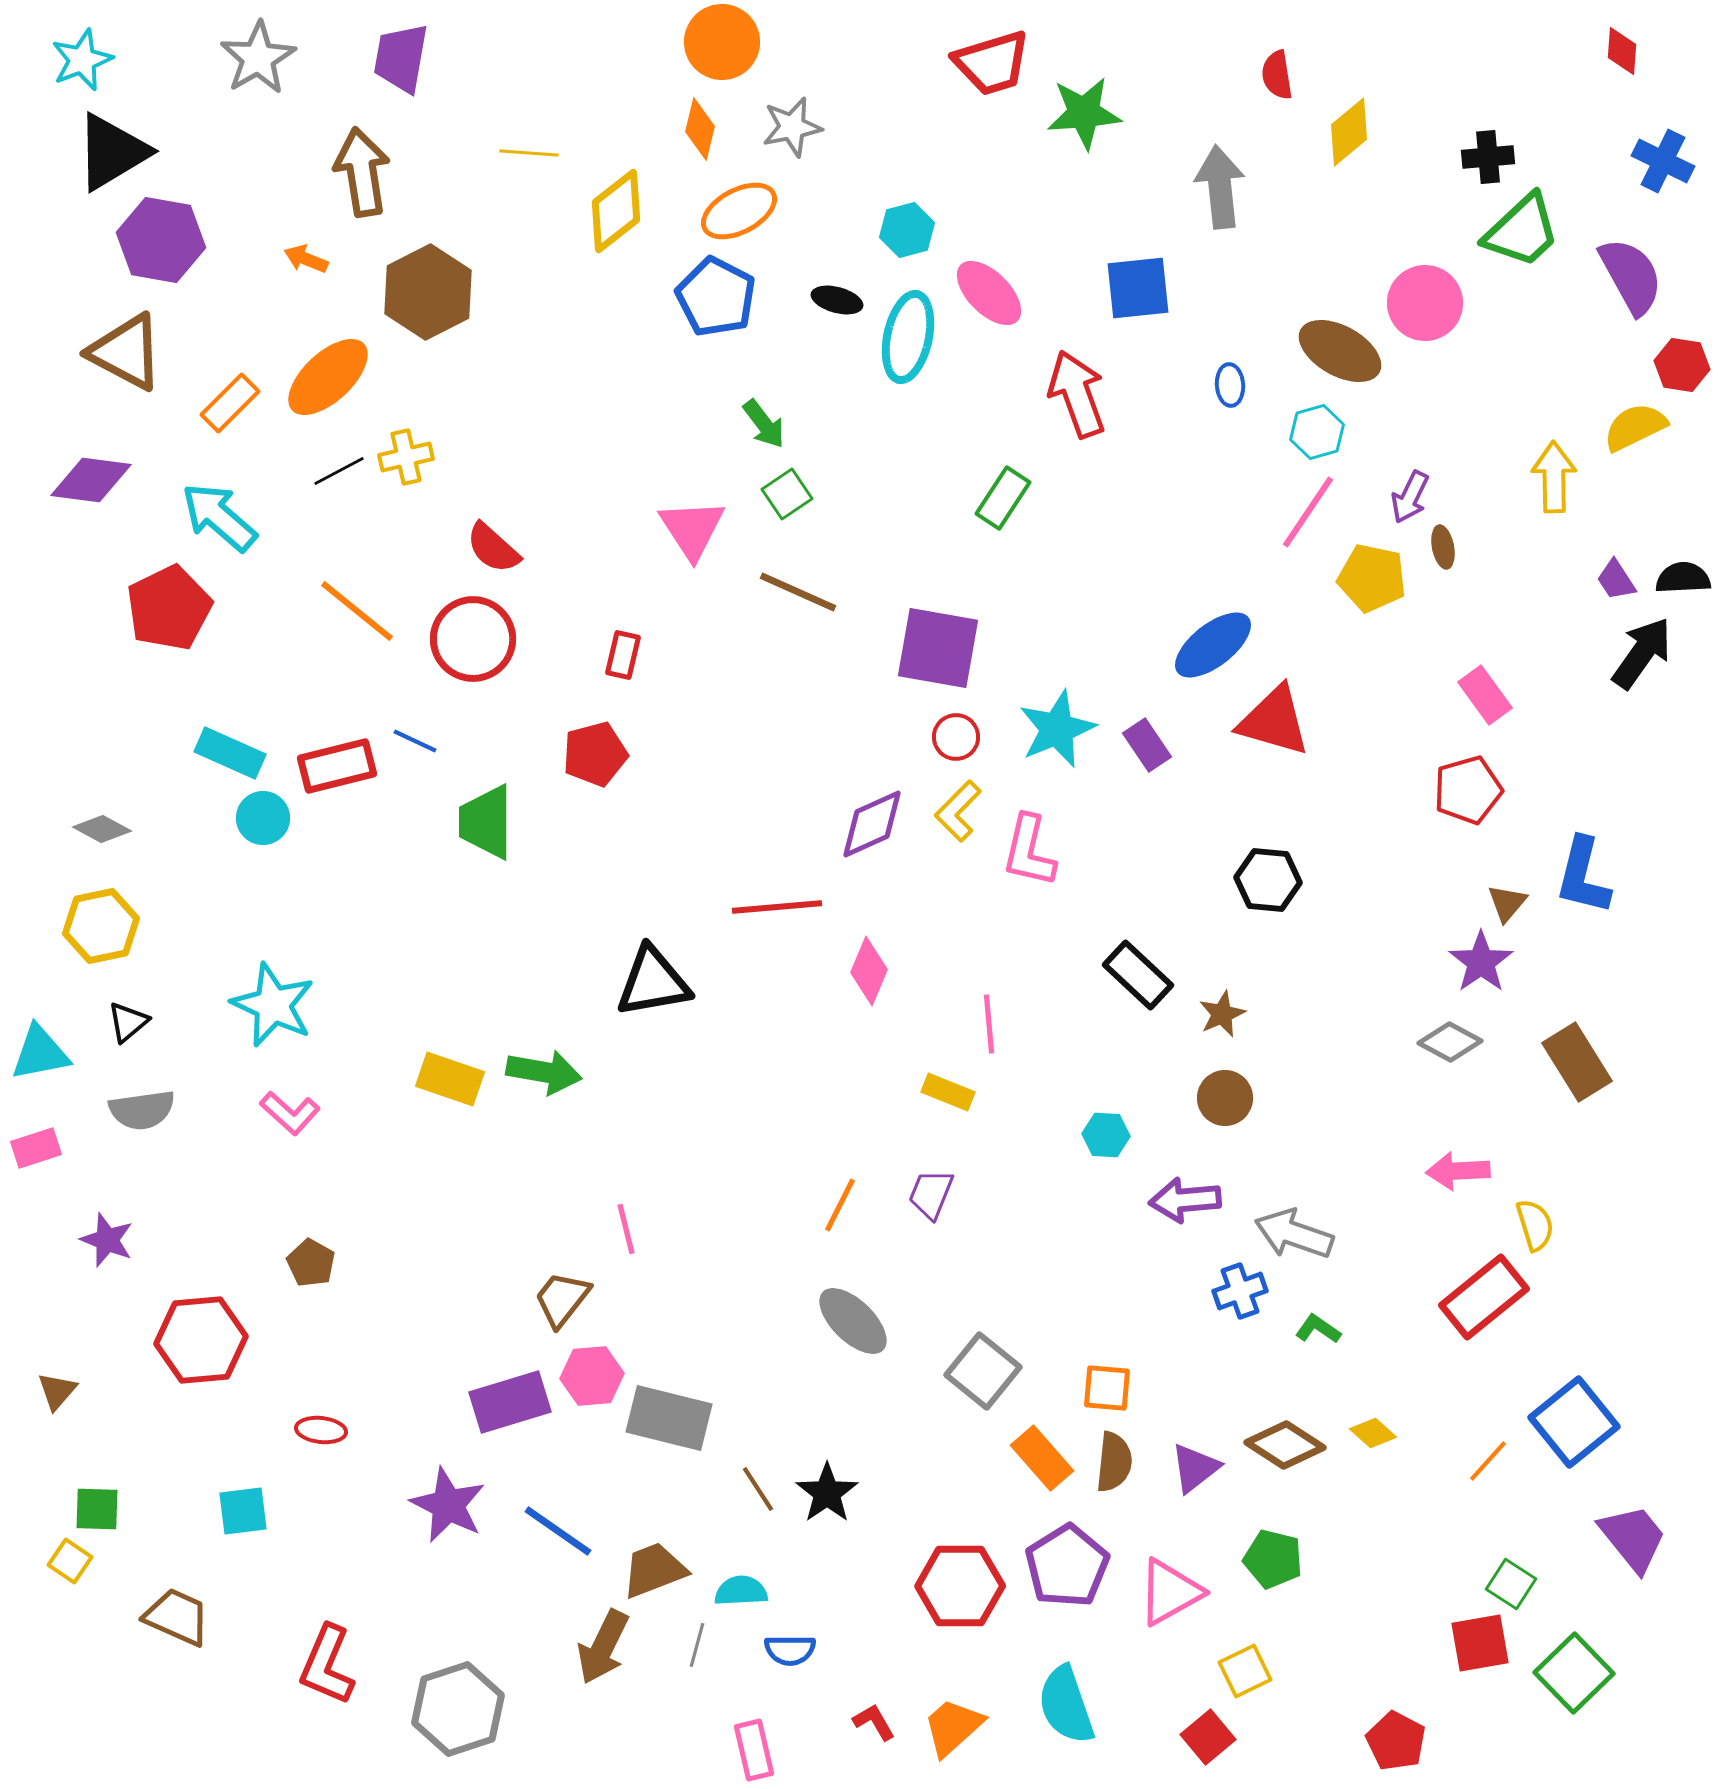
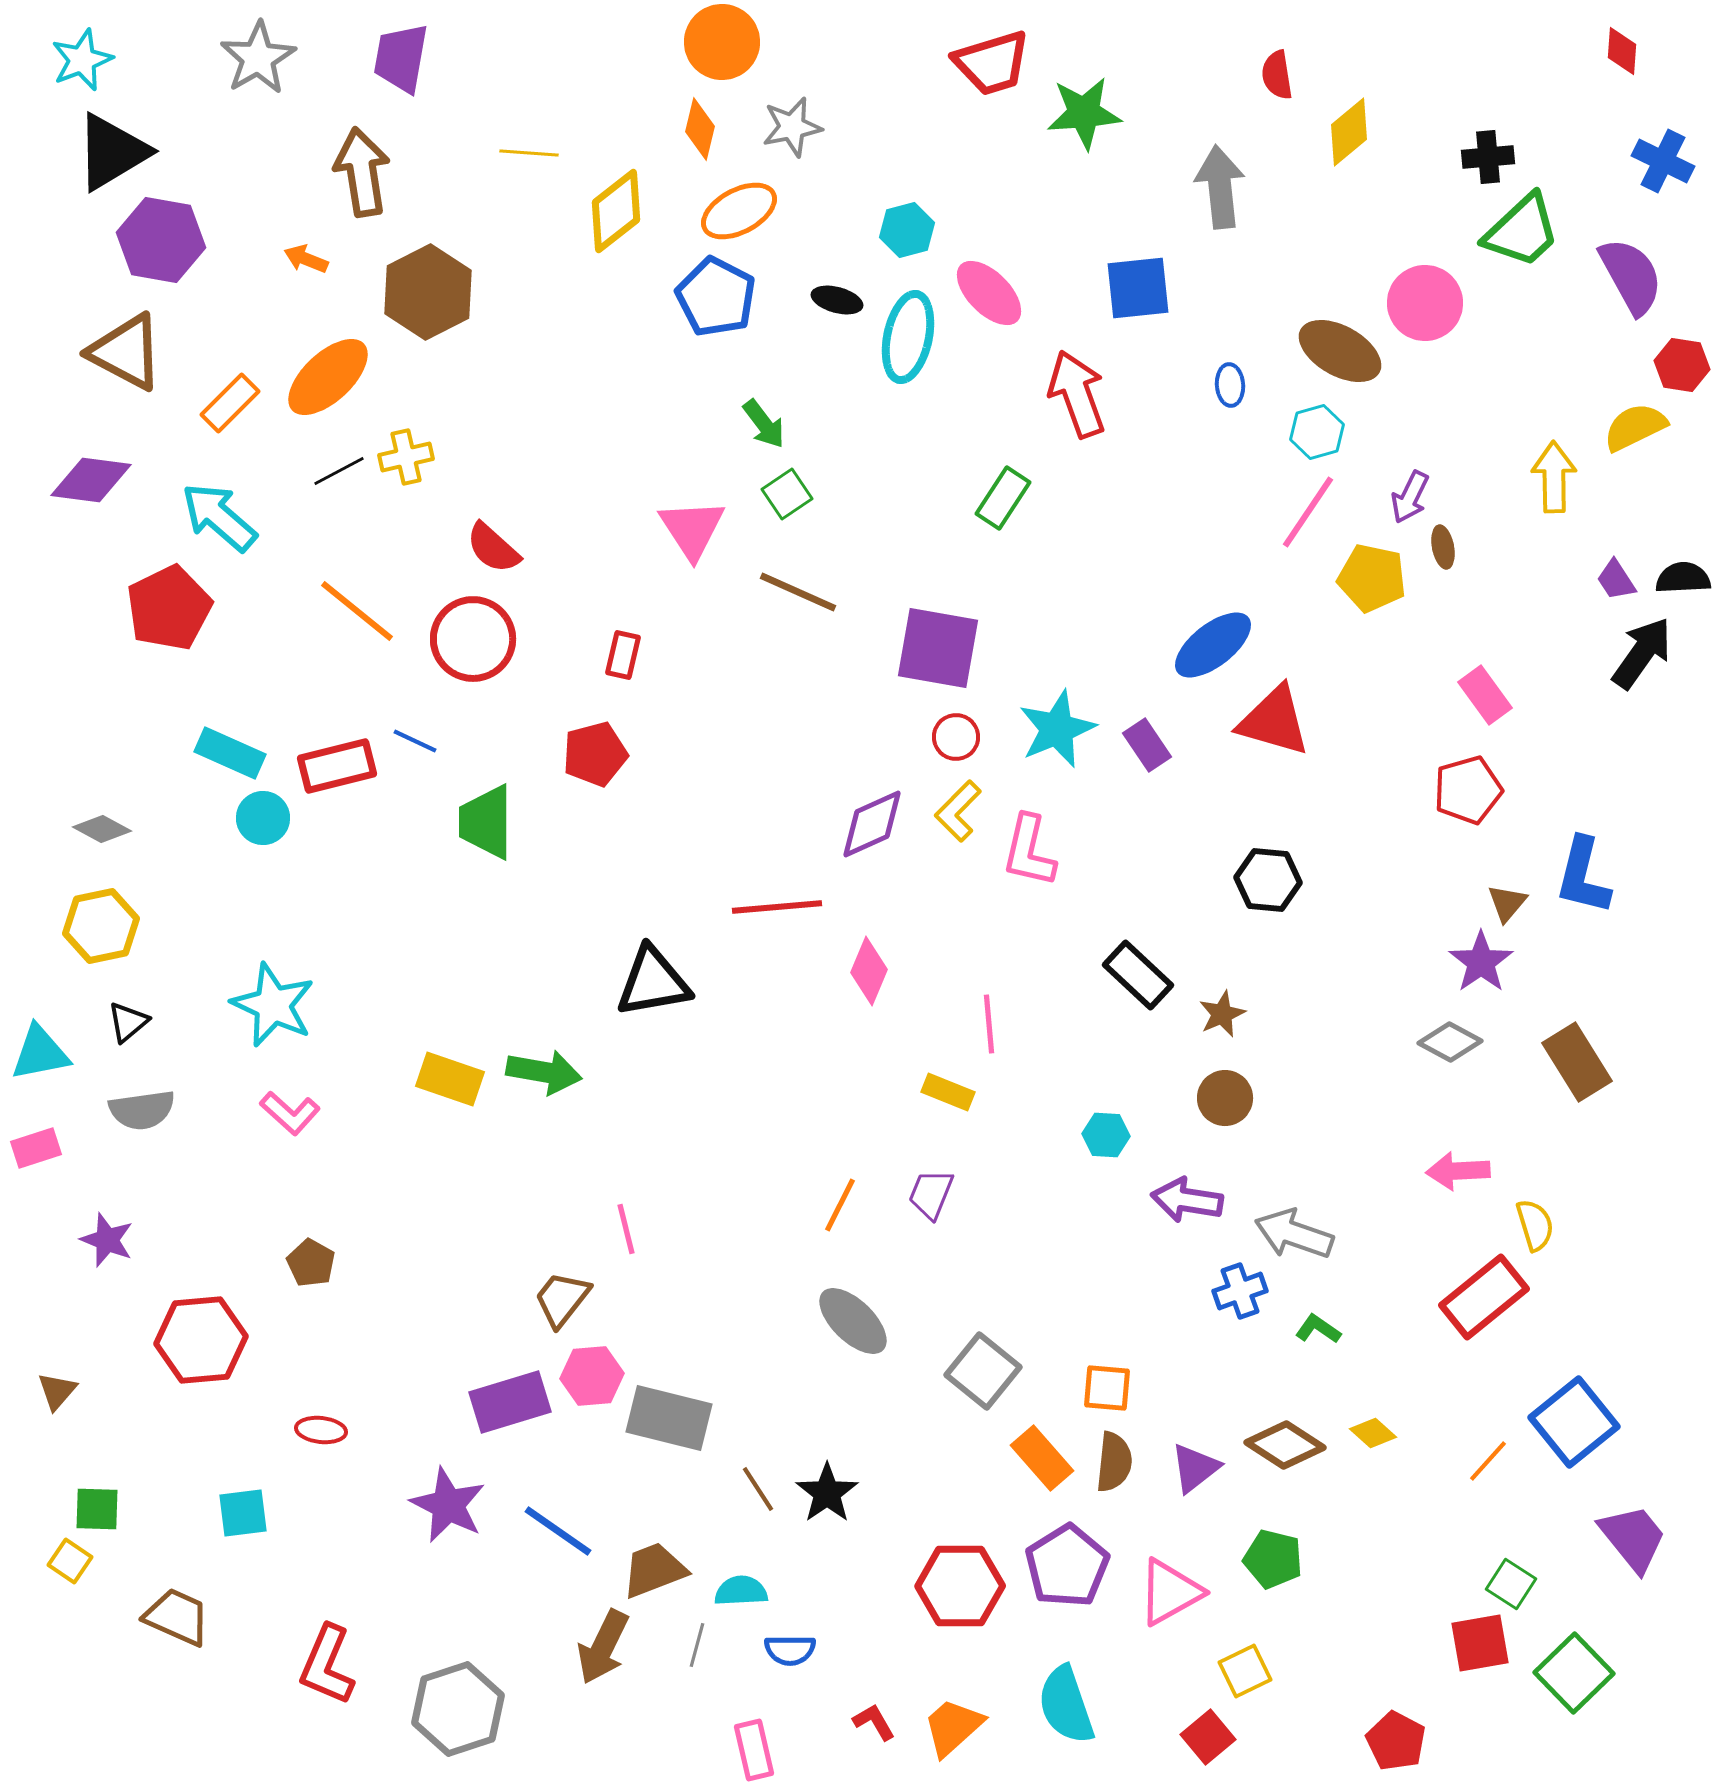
purple arrow at (1185, 1200): moved 2 px right; rotated 14 degrees clockwise
cyan square at (243, 1511): moved 2 px down
